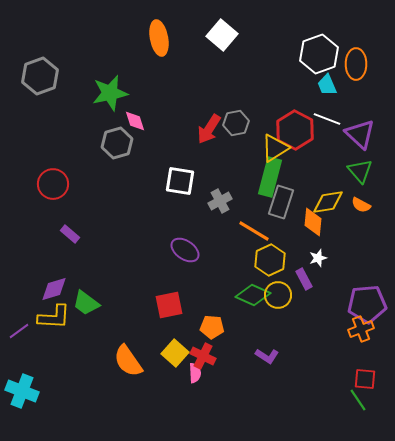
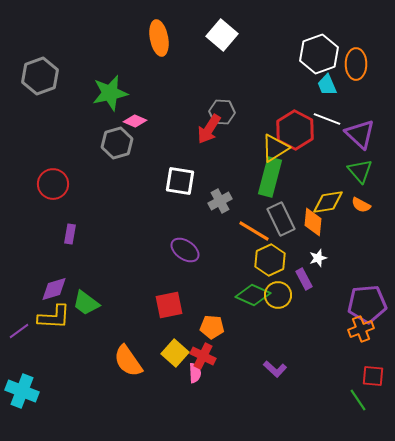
pink diamond at (135, 121): rotated 50 degrees counterclockwise
gray hexagon at (236, 123): moved 14 px left, 11 px up; rotated 15 degrees clockwise
gray rectangle at (281, 202): moved 17 px down; rotated 44 degrees counterclockwise
purple rectangle at (70, 234): rotated 60 degrees clockwise
purple L-shape at (267, 356): moved 8 px right, 13 px down; rotated 10 degrees clockwise
red square at (365, 379): moved 8 px right, 3 px up
